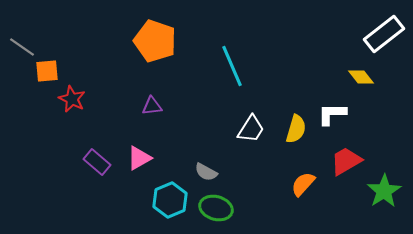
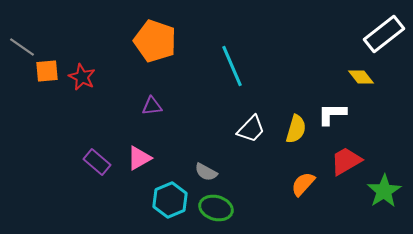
red star: moved 10 px right, 22 px up
white trapezoid: rotated 12 degrees clockwise
